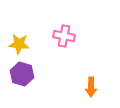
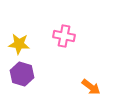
orange arrow: rotated 54 degrees counterclockwise
